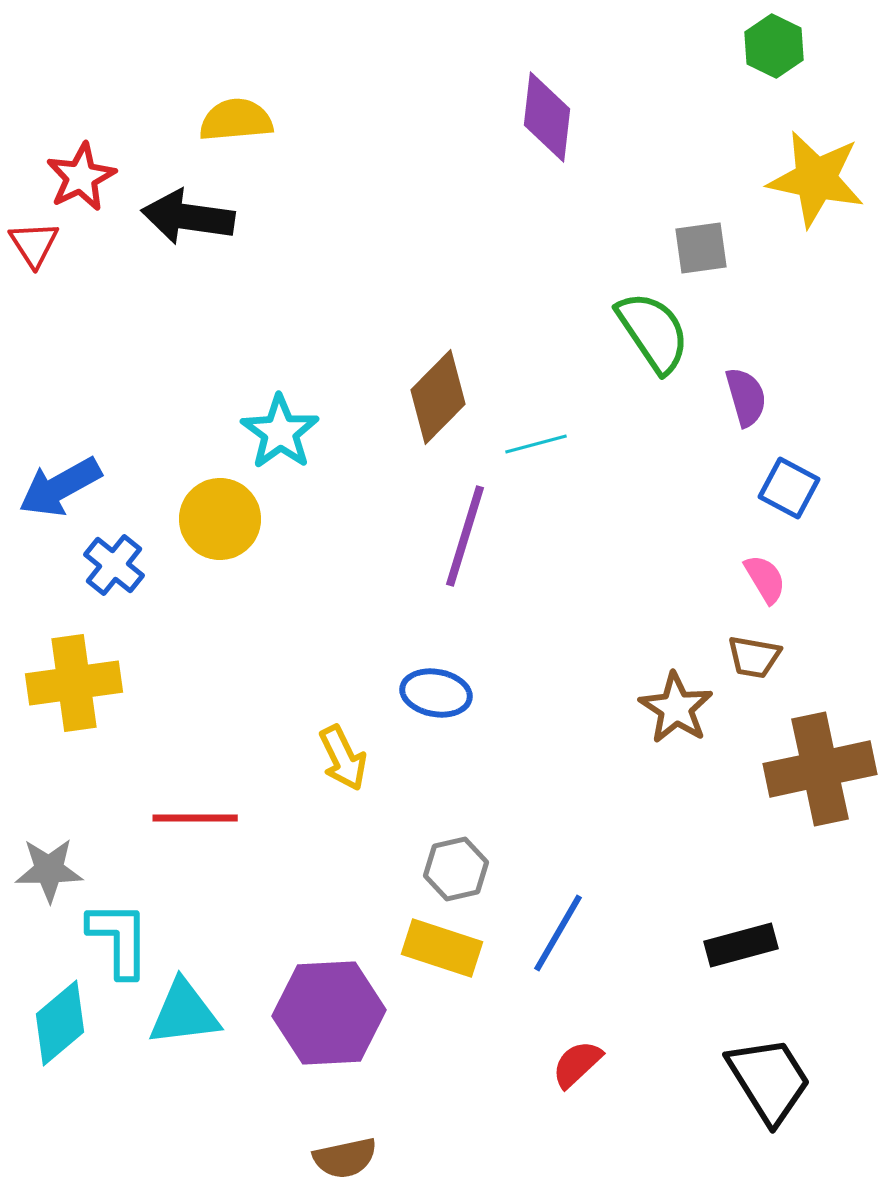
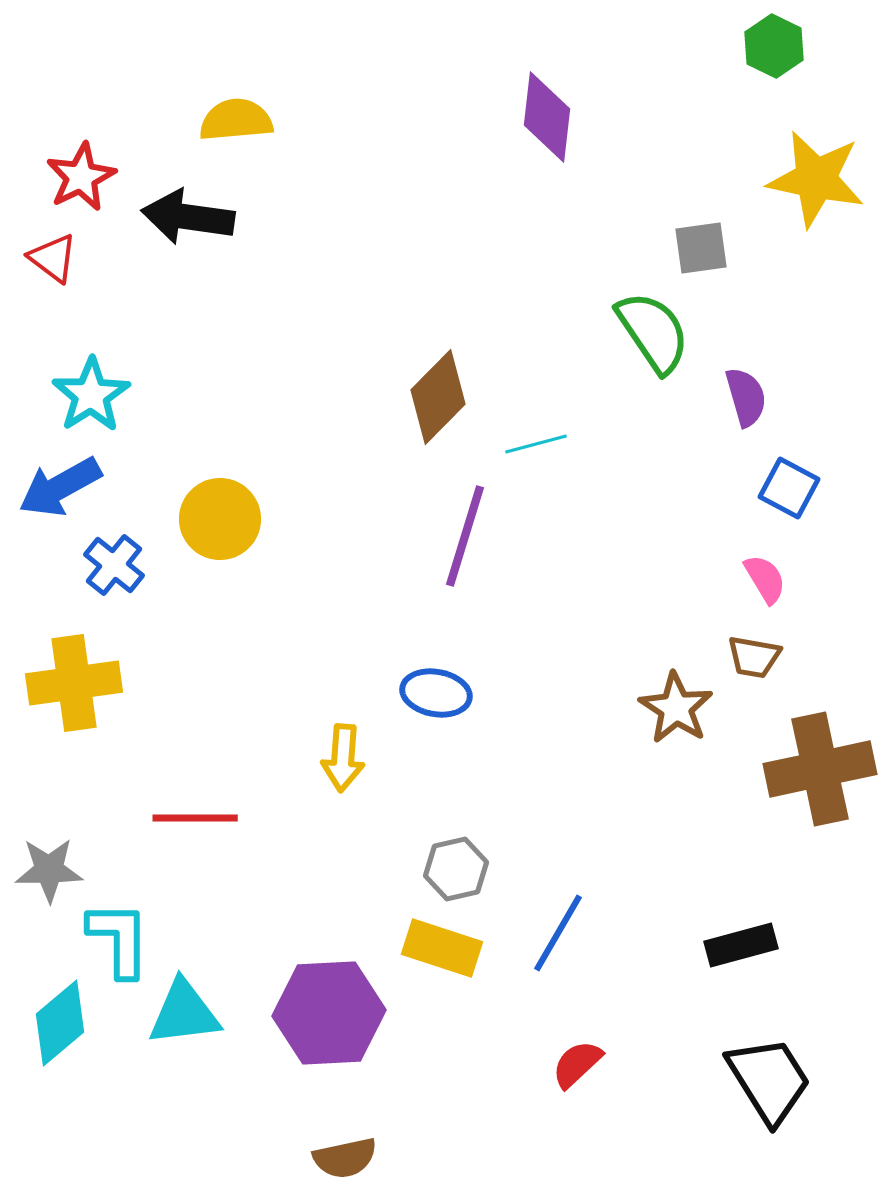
red triangle: moved 19 px right, 14 px down; rotated 20 degrees counterclockwise
cyan star: moved 189 px left, 37 px up; rotated 4 degrees clockwise
yellow arrow: rotated 30 degrees clockwise
